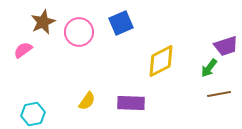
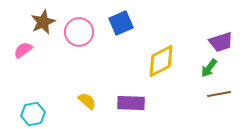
purple trapezoid: moved 5 px left, 4 px up
yellow semicircle: rotated 84 degrees counterclockwise
